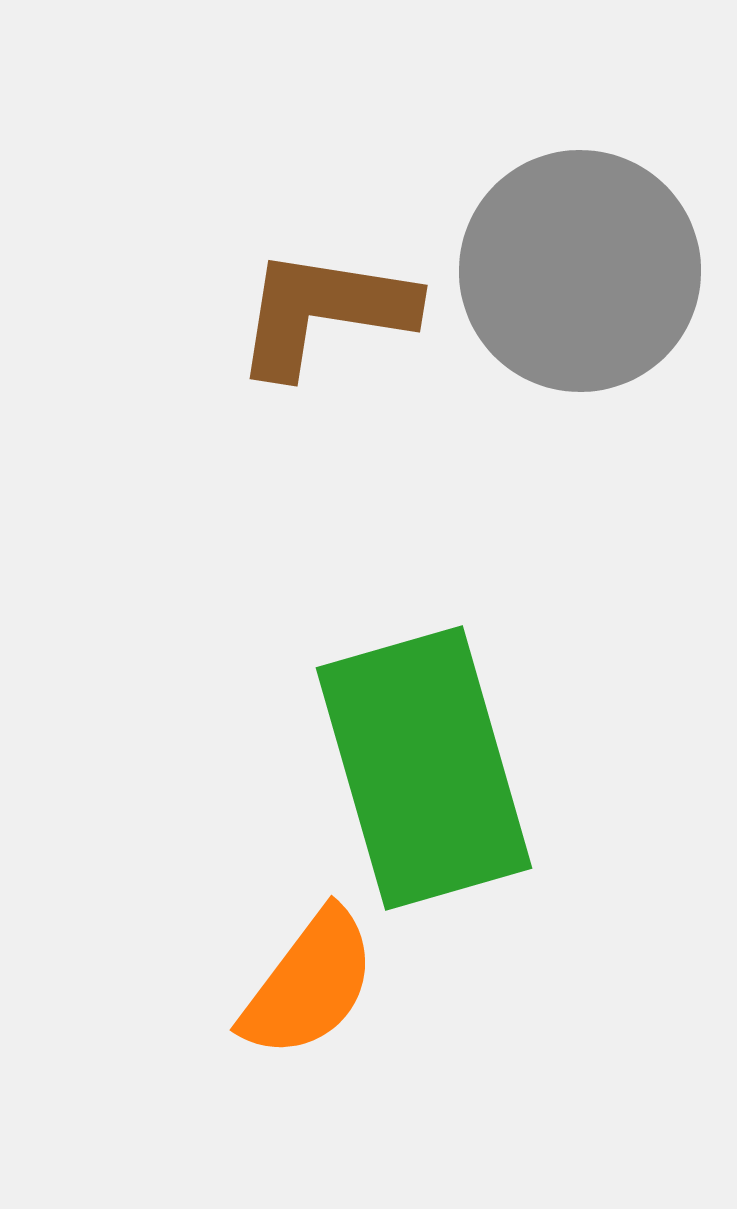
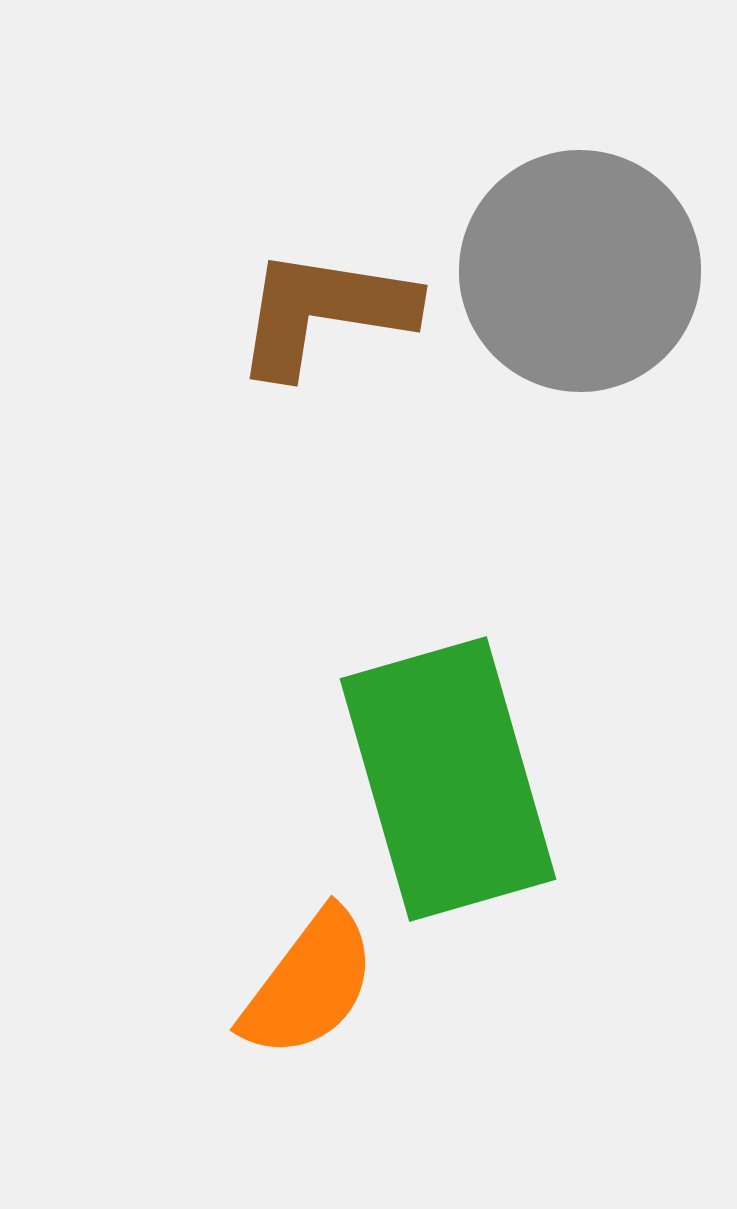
green rectangle: moved 24 px right, 11 px down
